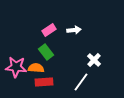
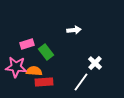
pink rectangle: moved 22 px left, 14 px down; rotated 16 degrees clockwise
white cross: moved 1 px right, 3 px down
orange semicircle: moved 2 px left, 3 px down
